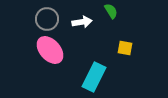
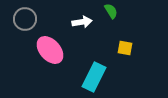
gray circle: moved 22 px left
